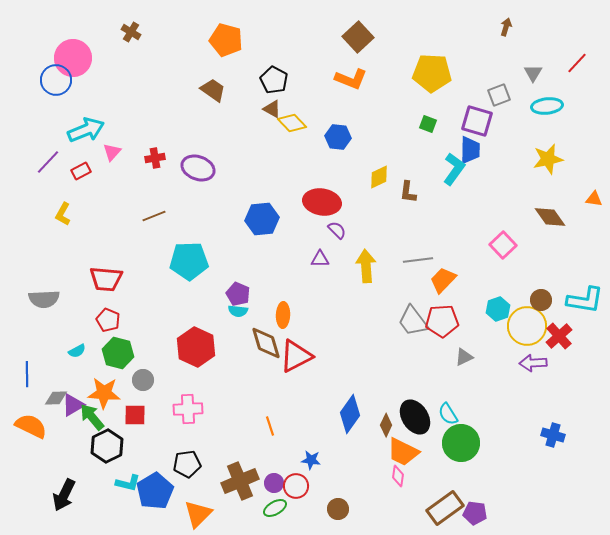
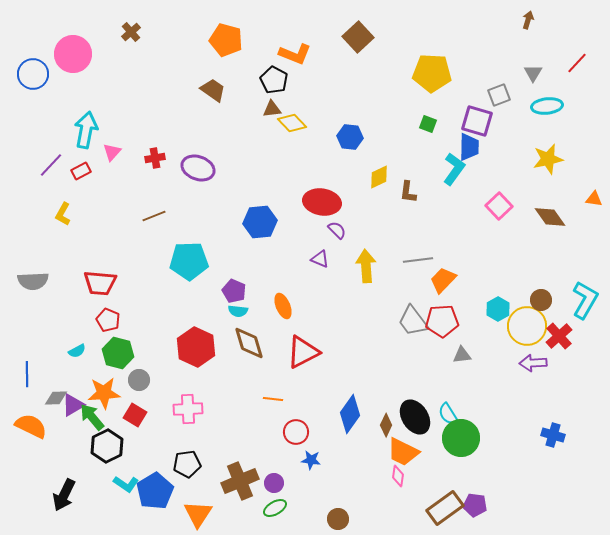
brown arrow at (506, 27): moved 22 px right, 7 px up
brown cross at (131, 32): rotated 18 degrees clockwise
pink circle at (73, 58): moved 4 px up
orange L-shape at (351, 79): moved 56 px left, 25 px up
blue circle at (56, 80): moved 23 px left, 6 px up
brown triangle at (272, 109): rotated 36 degrees counterclockwise
cyan arrow at (86, 130): rotated 57 degrees counterclockwise
blue hexagon at (338, 137): moved 12 px right
blue trapezoid at (470, 150): moved 1 px left, 3 px up
purple line at (48, 162): moved 3 px right, 3 px down
blue hexagon at (262, 219): moved 2 px left, 3 px down
pink square at (503, 245): moved 4 px left, 39 px up
purple triangle at (320, 259): rotated 24 degrees clockwise
red trapezoid at (106, 279): moved 6 px left, 4 px down
purple pentagon at (238, 294): moved 4 px left, 3 px up
gray semicircle at (44, 299): moved 11 px left, 18 px up
cyan L-shape at (585, 300): rotated 69 degrees counterclockwise
cyan hexagon at (498, 309): rotated 10 degrees counterclockwise
orange ellipse at (283, 315): moved 9 px up; rotated 25 degrees counterclockwise
brown diamond at (266, 343): moved 17 px left
red triangle at (296, 356): moved 7 px right, 4 px up
gray triangle at (464, 357): moved 2 px left, 2 px up; rotated 18 degrees clockwise
gray circle at (143, 380): moved 4 px left
orange star at (104, 393): rotated 8 degrees counterclockwise
red square at (135, 415): rotated 30 degrees clockwise
orange line at (270, 426): moved 3 px right, 27 px up; rotated 66 degrees counterclockwise
green circle at (461, 443): moved 5 px up
cyan L-shape at (128, 483): moved 2 px left, 1 px down; rotated 20 degrees clockwise
red circle at (296, 486): moved 54 px up
brown circle at (338, 509): moved 10 px down
purple pentagon at (475, 513): moved 8 px up
orange triangle at (198, 514): rotated 12 degrees counterclockwise
